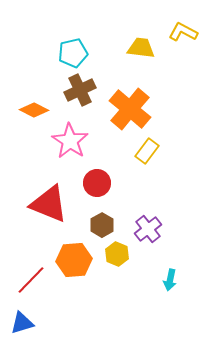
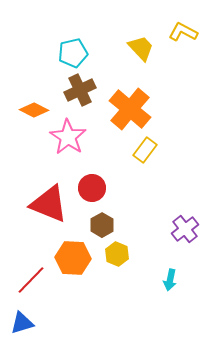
yellow trapezoid: rotated 40 degrees clockwise
pink star: moved 2 px left, 4 px up
yellow rectangle: moved 2 px left, 1 px up
red circle: moved 5 px left, 5 px down
purple cross: moved 37 px right
orange hexagon: moved 1 px left, 2 px up; rotated 8 degrees clockwise
